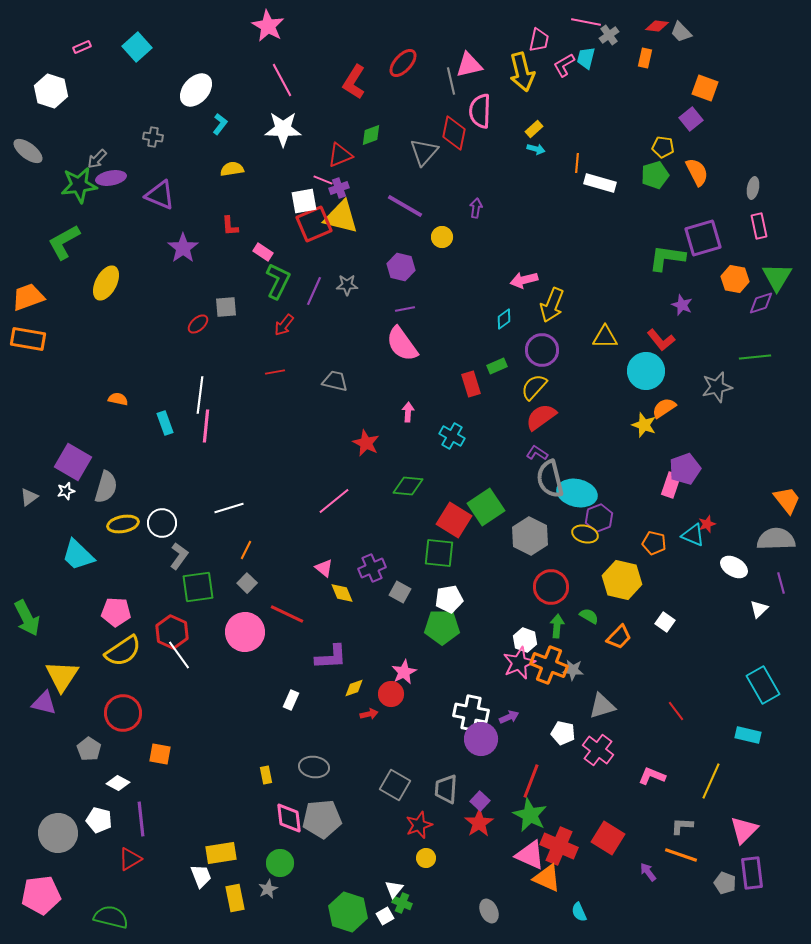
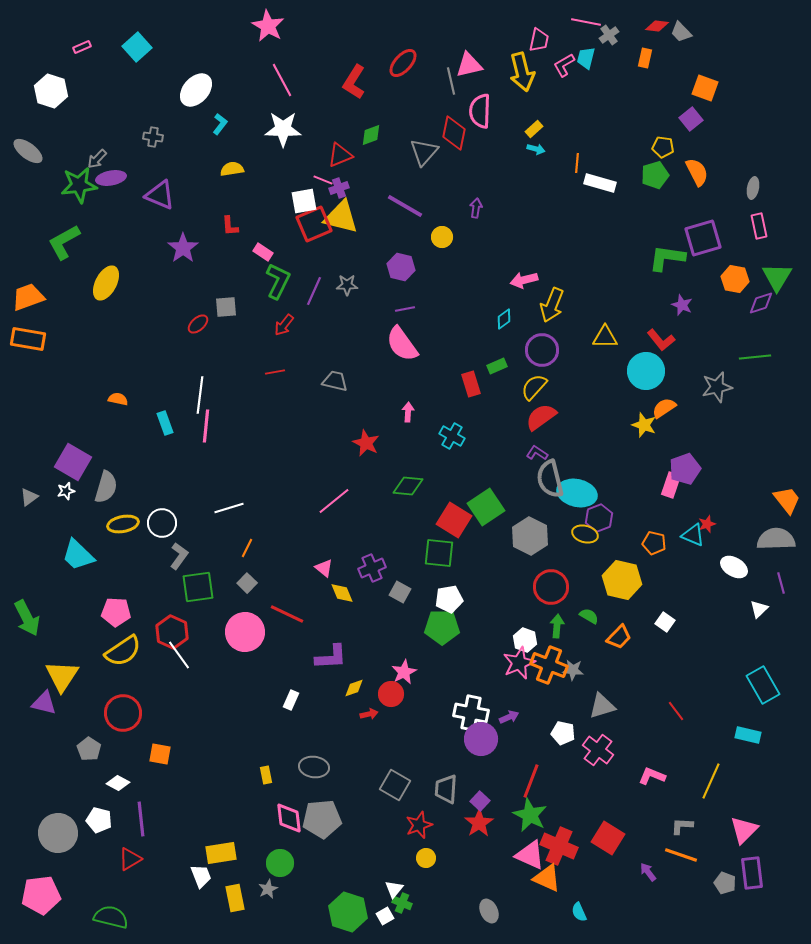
orange line at (246, 550): moved 1 px right, 2 px up
